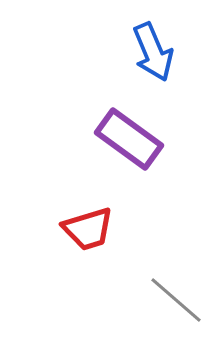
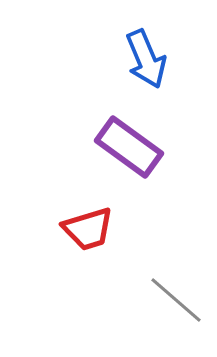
blue arrow: moved 7 px left, 7 px down
purple rectangle: moved 8 px down
